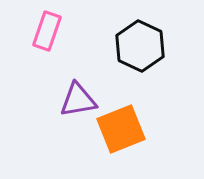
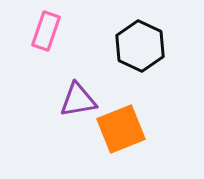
pink rectangle: moved 1 px left
